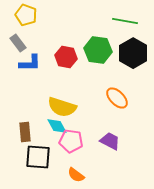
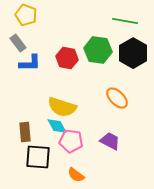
red hexagon: moved 1 px right, 1 px down
